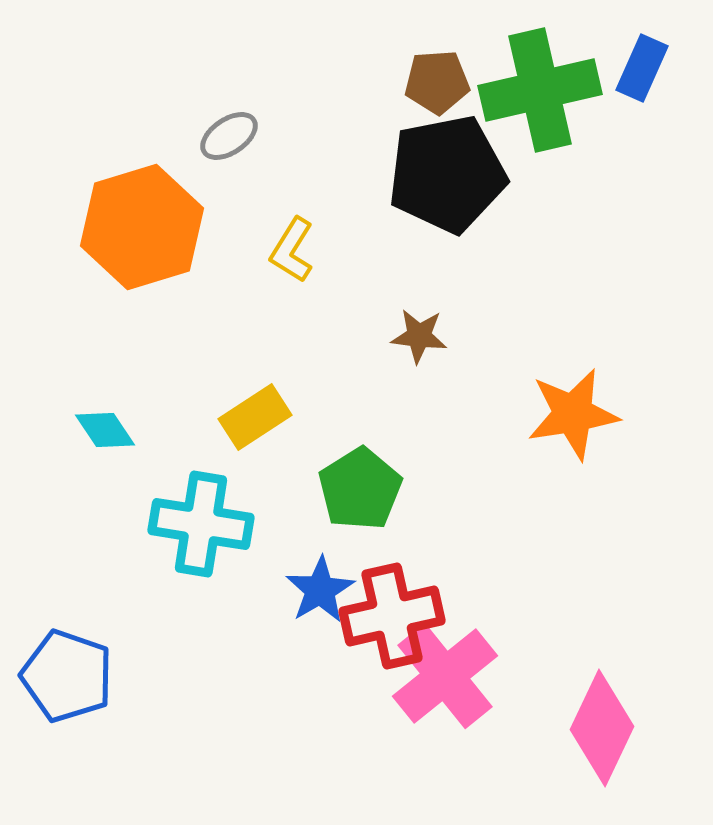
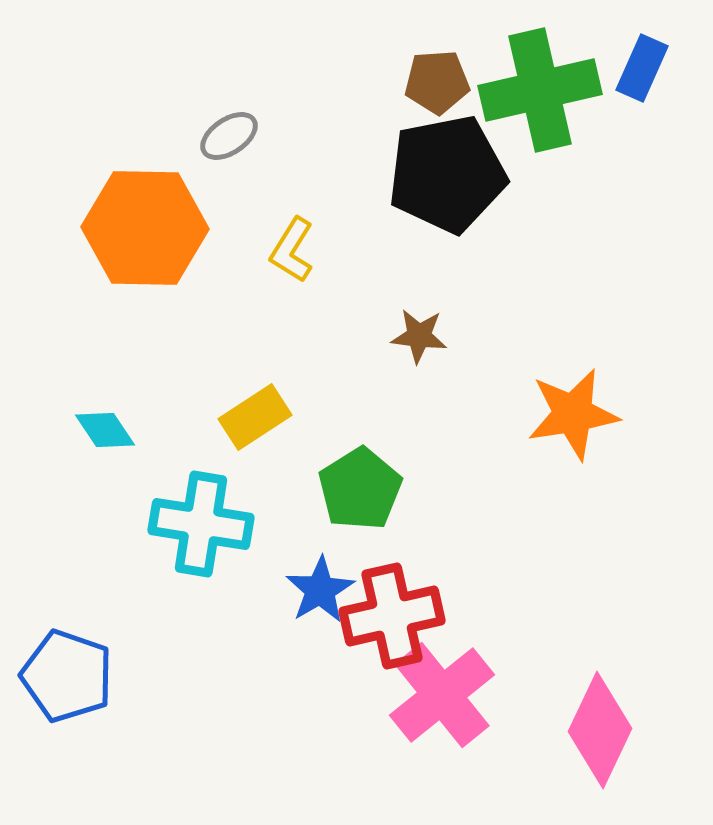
orange hexagon: moved 3 px right, 1 px down; rotated 18 degrees clockwise
pink cross: moved 3 px left, 19 px down
pink diamond: moved 2 px left, 2 px down
